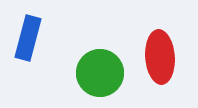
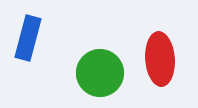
red ellipse: moved 2 px down
